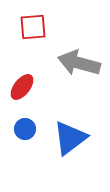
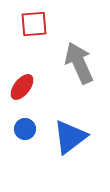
red square: moved 1 px right, 3 px up
gray arrow: rotated 51 degrees clockwise
blue triangle: moved 1 px up
